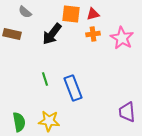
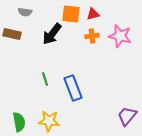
gray semicircle: rotated 32 degrees counterclockwise
orange cross: moved 1 px left, 2 px down
pink star: moved 2 px left, 2 px up; rotated 15 degrees counterclockwise
purple trapezoid: moved 4 px down; rotated 45 degrees clockwise
